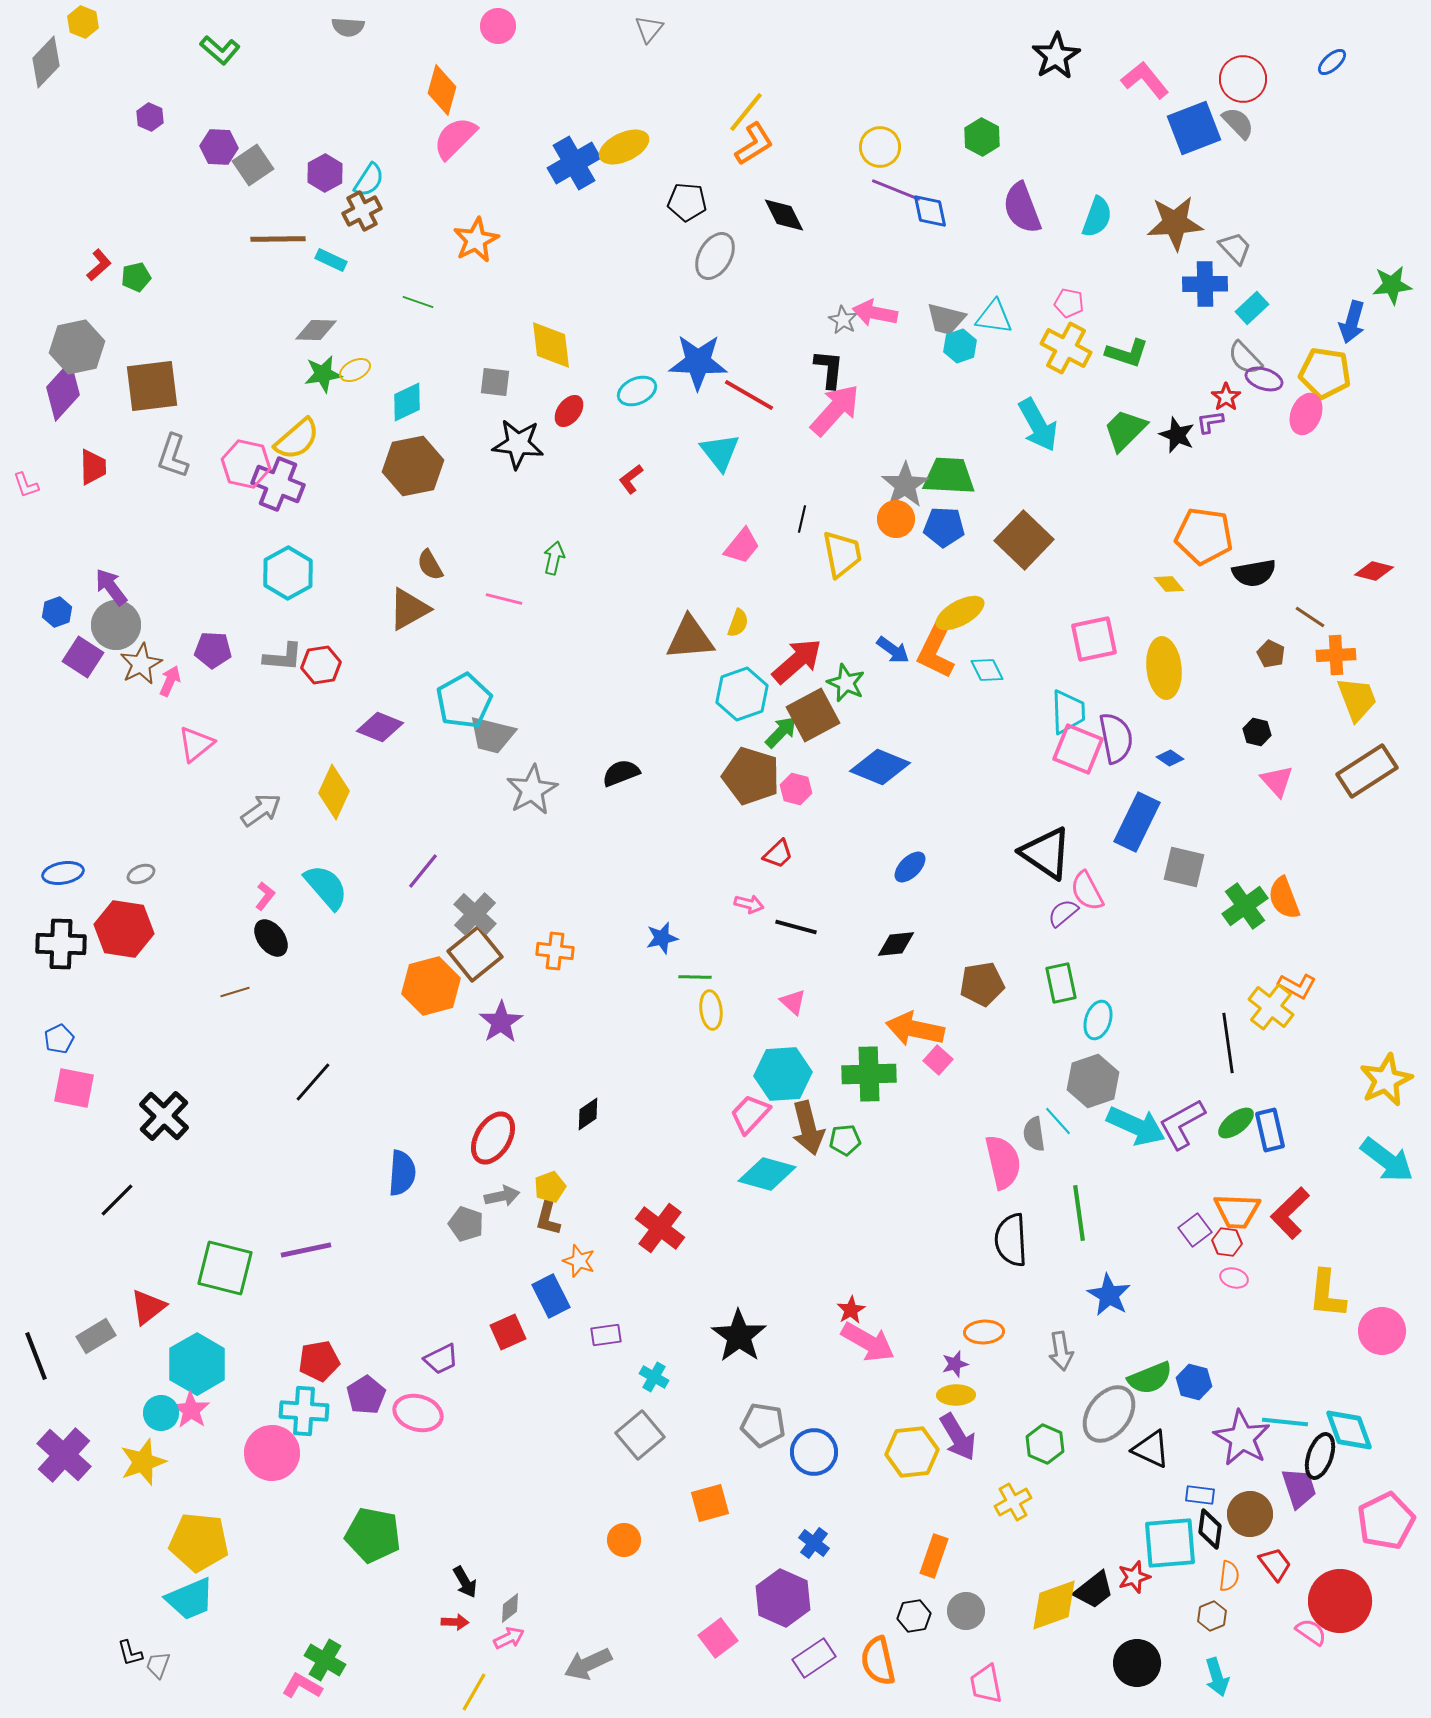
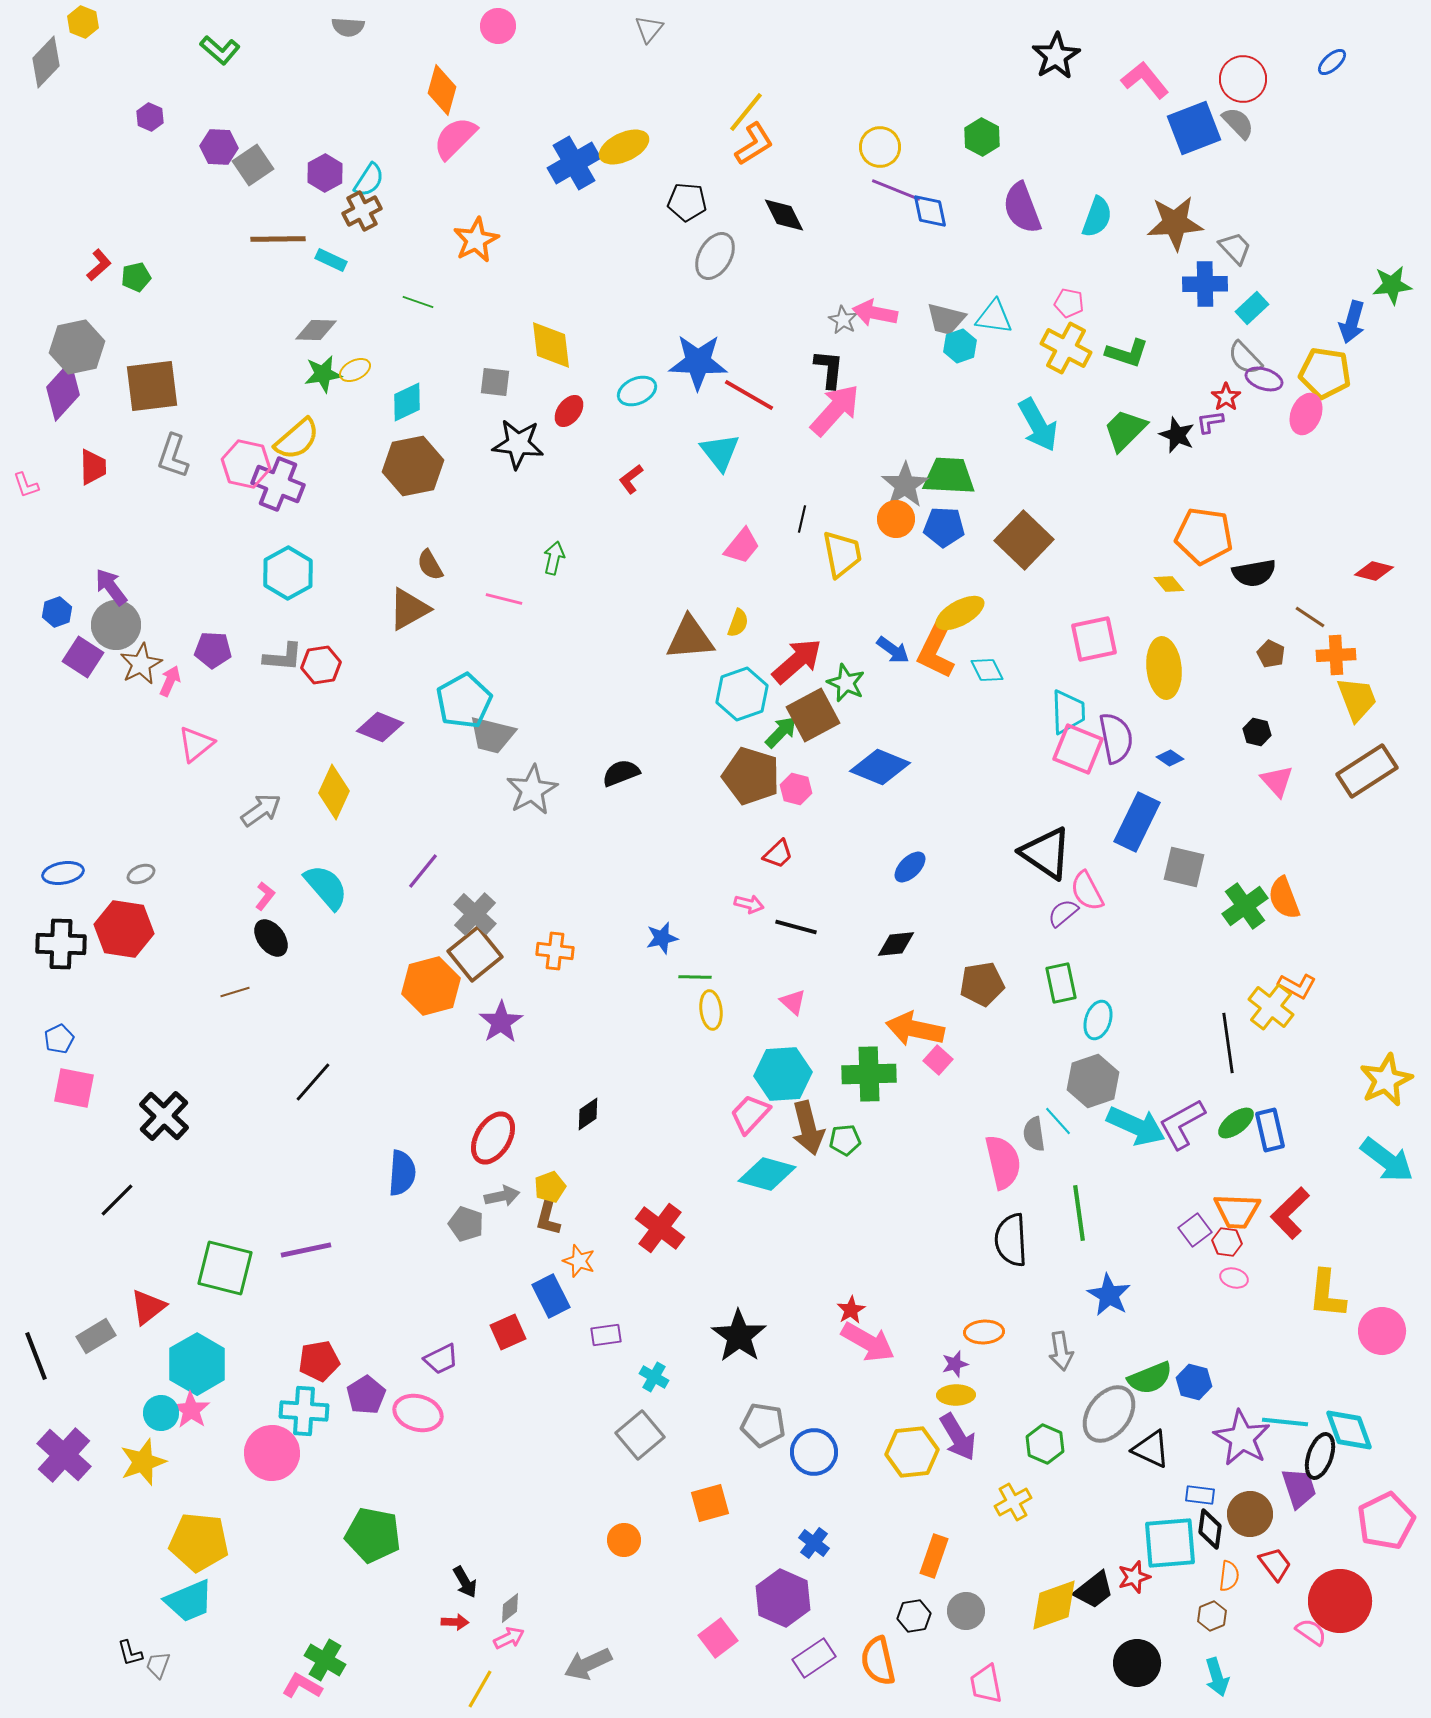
cyan trapezoid at (190, 1599): moved 1 px left, 2 px down
yellow line at (474, 1692): moved 6 px right, 3 px up
